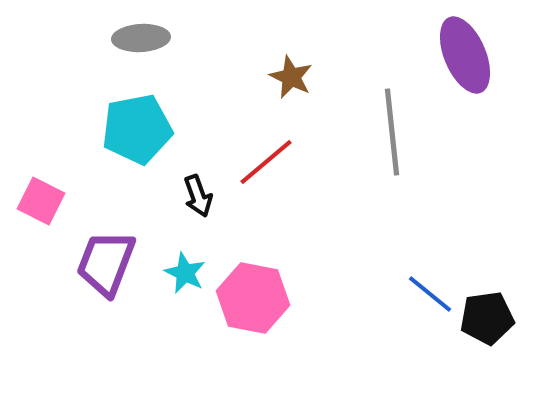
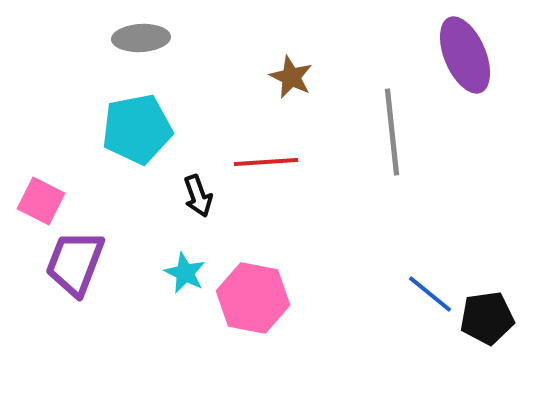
red line: rotated 36 degrees clockwise
purple trapezoid: moved 31 px left
